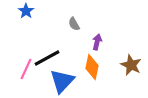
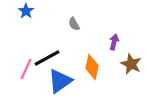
purple arrow: moved 17 px right
brown star: moved 1 px up
blue triangle: moved 2 px left; rotated 12 degrees clockwise
